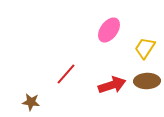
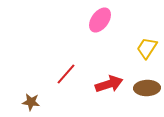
pink ellipse: moved 9 px left, 10 px up
yellow trapezoid: moved 2 px right
brown ellipse: moved 7 px down
red arrow: moved 3 px left, 1 px up
